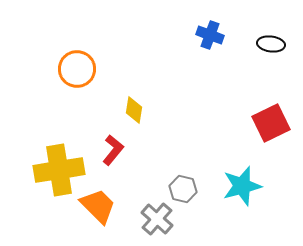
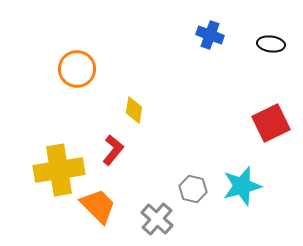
gray hexagon: moved 10 px right
